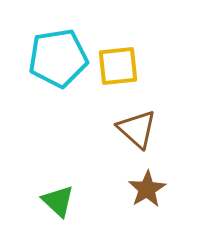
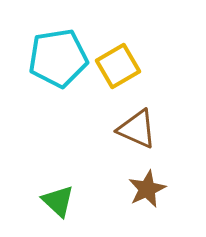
yellow square: rotated 24 degrees counterclockwise
brown triangle: rotated 18 degrees counterclockwise
brown star: rotated 6 degrees clockwise
